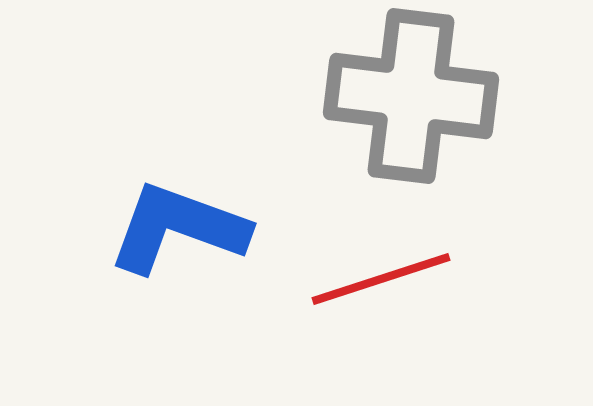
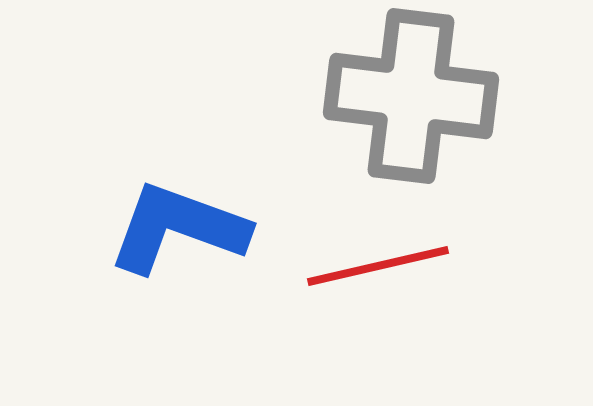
red line: moved 3 px left, 13 px up; rotated 5 degrees clockwise
